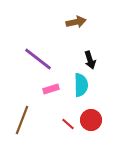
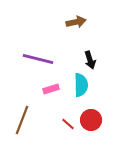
purple line: rotated 24 degrees counterclockwise
